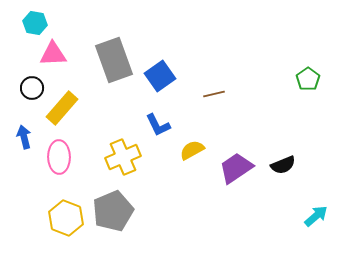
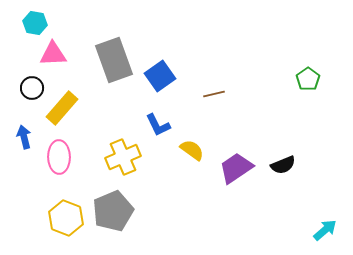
yellow semicircle: rotated 65 degrees clockwise
cyan arrow: moved 9 px right, 14 px down
